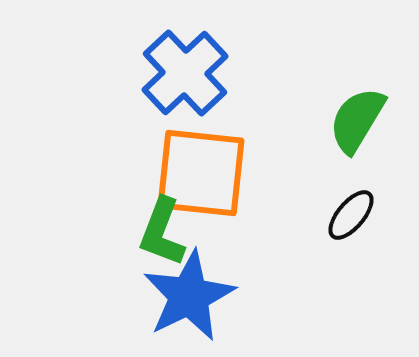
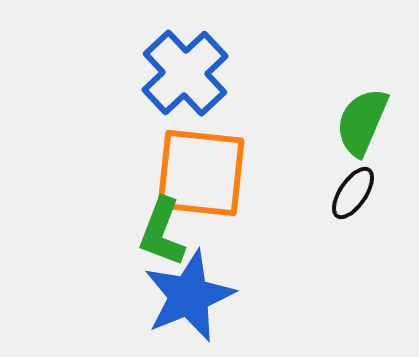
green semicircle: moved 5 px right, 2 px down; rotated 8 degrees counterclockwise
black ellipse: moved 2 px right, 22 px up; rotated 6 degrees counterclockwise
blue star: rotated 4 degrees clockwise
